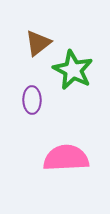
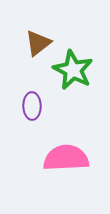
purple ellipse: moved 6 px down
